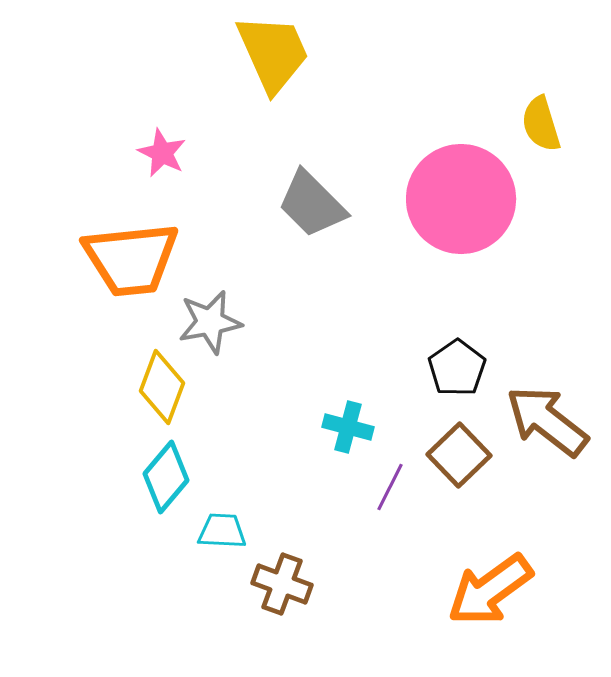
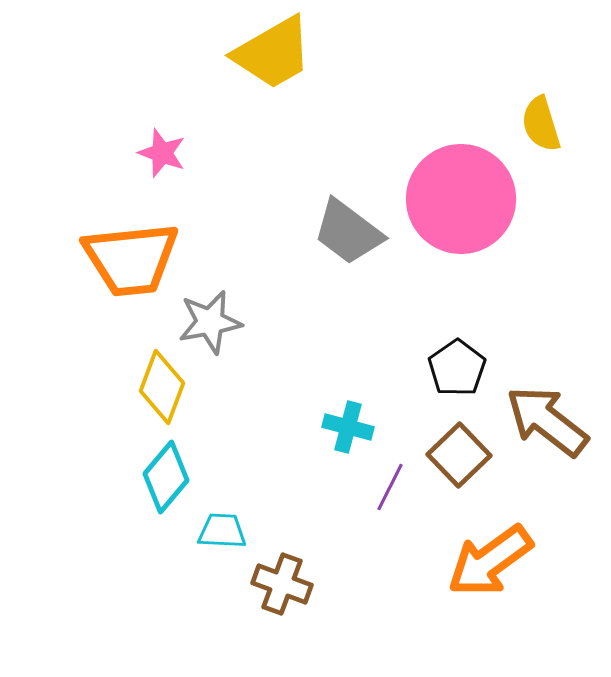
yellow trapezoid: rotated 84 degrees clockwise
pink star: rotated 6 degrees counterclockwise
gray trapezoid: moved 36 px right, 28 px down; rotated 8 degrees counterclockwise
orange arrow: moved 29 px up
